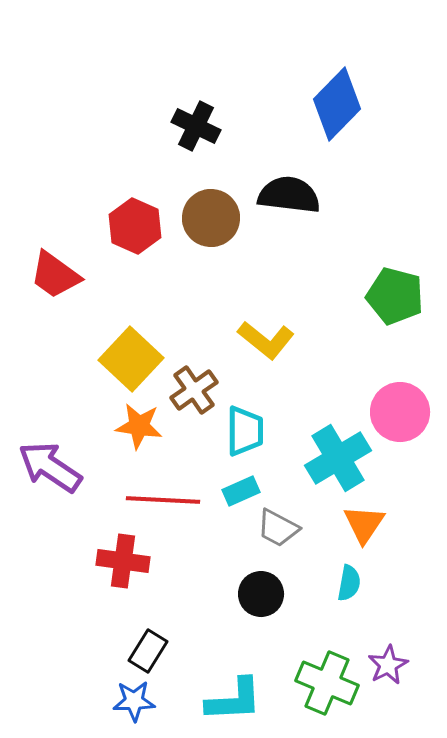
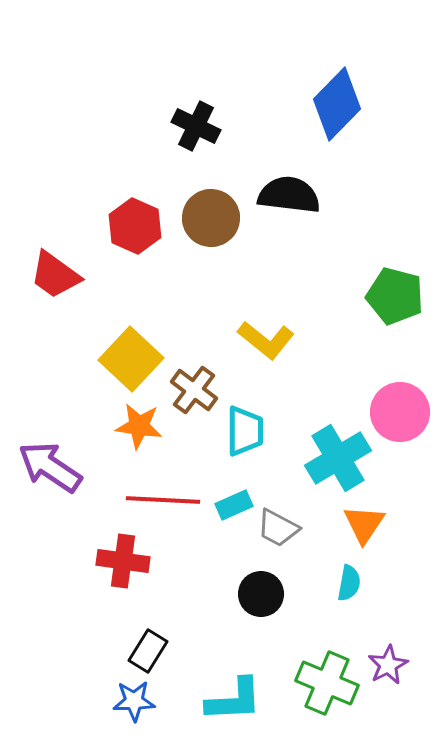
brown cross: rotated 18 degrees counterclockwise
cyan rectangle: moved 7 px left, 14 px down
